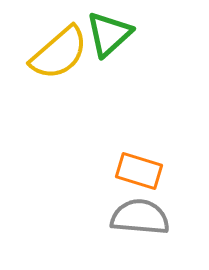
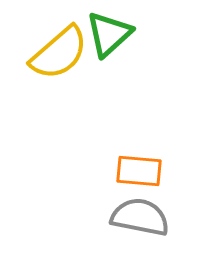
orange rectangle: rotated 12 degrees counterclockwise
gray semicircle: rotated 6 degrees clockwise
